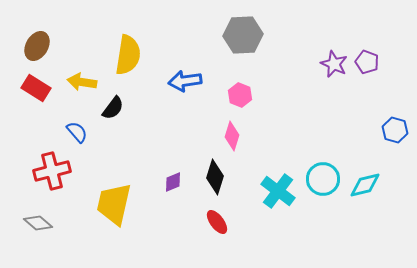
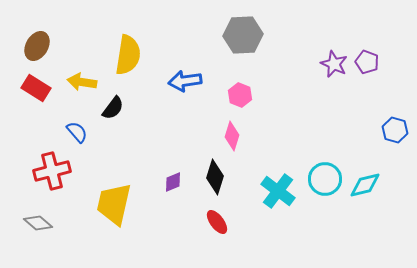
cyan circle: moved 2 px right
